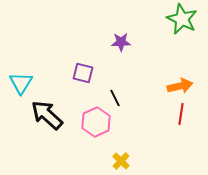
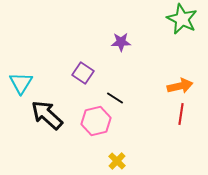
purple square: rotated 20 degrees clockwise
black line: rotated 30 degrees counterclockwise
pink hexagon: moved 1 px up; rotated 12 degrees clockwise
yellow cross: moved 4 px left
